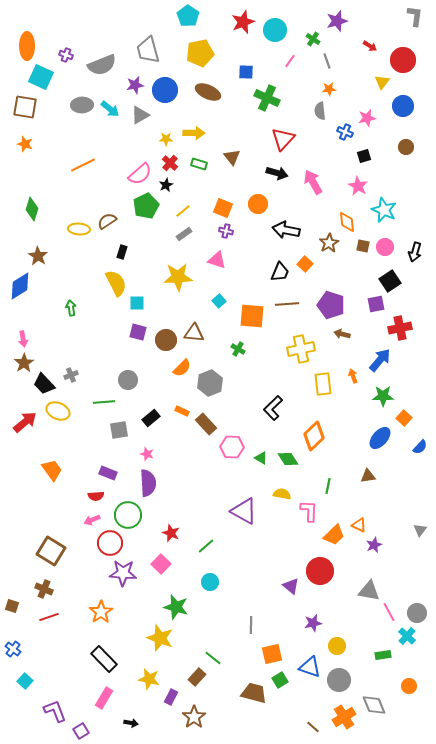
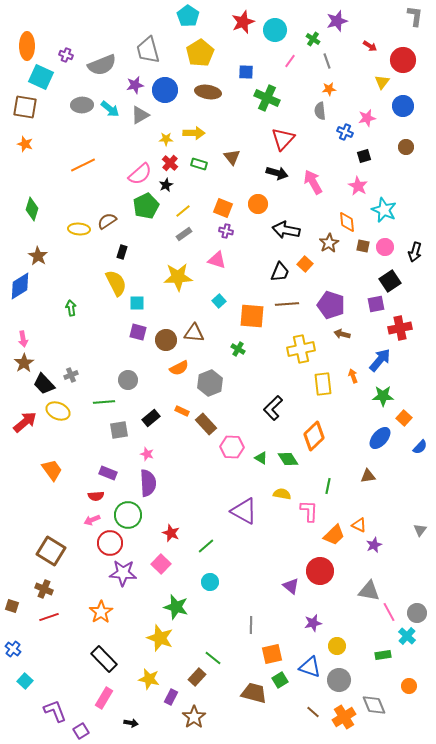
yellow pentagon at (200, 53): rotated 20 degrees counterclockwise
brown ellipse at (208, 92): rotated 15 degrees counterclockwise
orange semicircle at (182, 368): moved 3 px left; rotated 18 degrees clockwise
brown line at (313, 727): moved 15 px up
